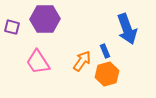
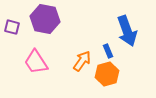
purple hexagon: rotated 12 degrees clockwise
blue arrow: moved 2 px down
blue rectangle: moved 3 px right
pink trapezoid: moved 2 px left
